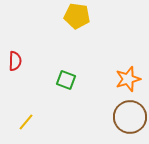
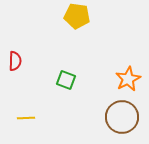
orange star: rotated 10 degrees counterclockwise
brown circle: moved 8 px left
yellow line: moved 4 px up; rotated 48 degrees clockwise
